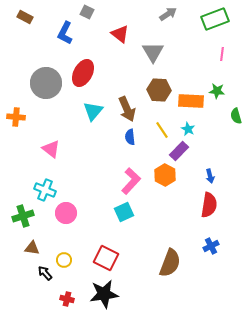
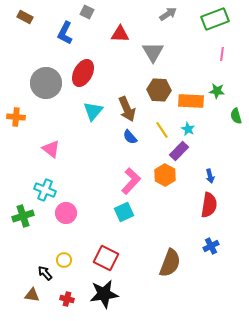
red triangle: rotated 36 degrees counterclockwise
blue semicircle: rotated 35 degrees counterclockwise
brown triangle: moved 47 px down
